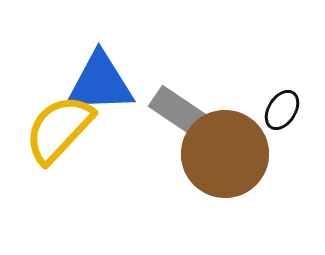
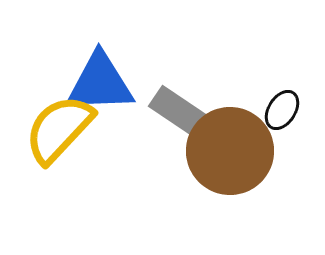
brown circle: moved 5 px right, 3 px up
